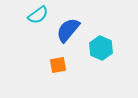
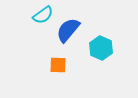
cyan semicircle: moved 5 px right
orange square: rotated 12 degrees clockwise
